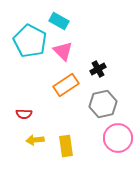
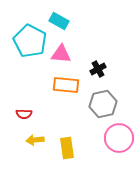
pink triangle: moved 2 px left, 3 px down; rotated 40 degrees counterclockwise
orange rectangle: rotated 40 degrees clockwise
pink circle: moved 1 px right
yellow rectangle: moved 1 px right, 2 px down
